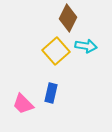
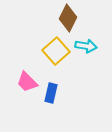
pink trapezoid: moved 4 px right, 22 px up
